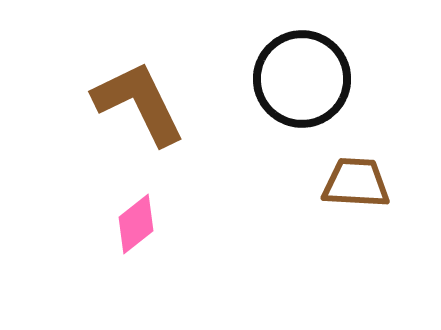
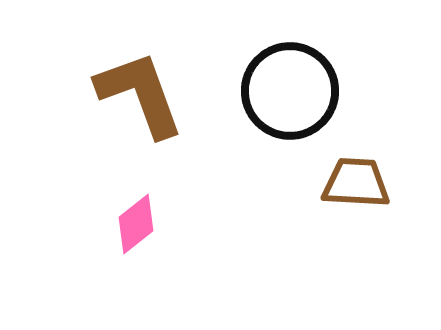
black circle: moved 12 px left, 12 px down
brown L-shape: moved 1 px right, 9 px up; rotated 6 degrees clockwise
